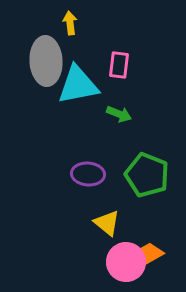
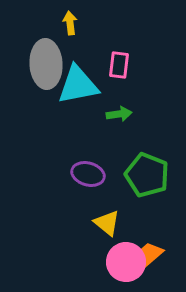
gray ellipse: moved 3 px down
green arrow: rotated 30 degrees counterclockwise
purple ellipse: rotated 12 degrees clockwise
orange trapezoid: rotated 12 degrees counterclockwise
